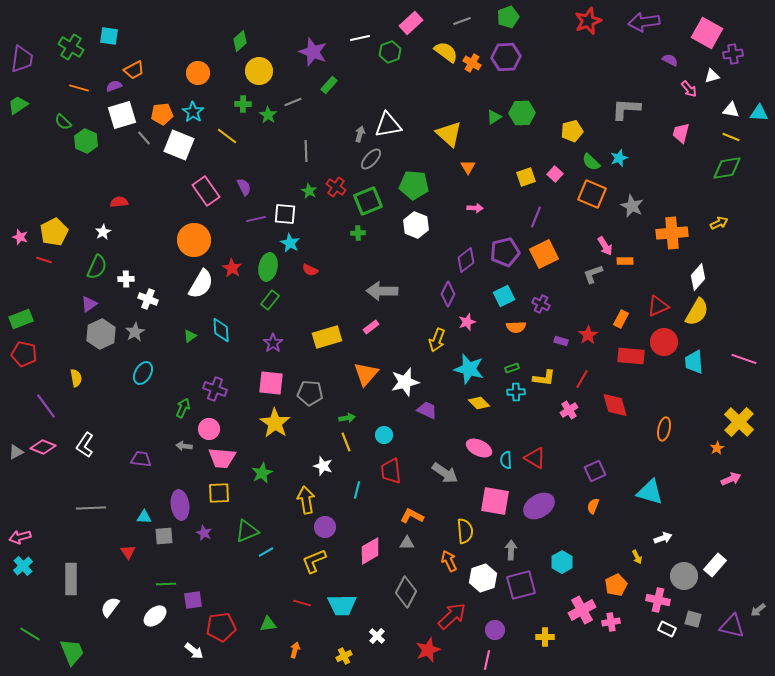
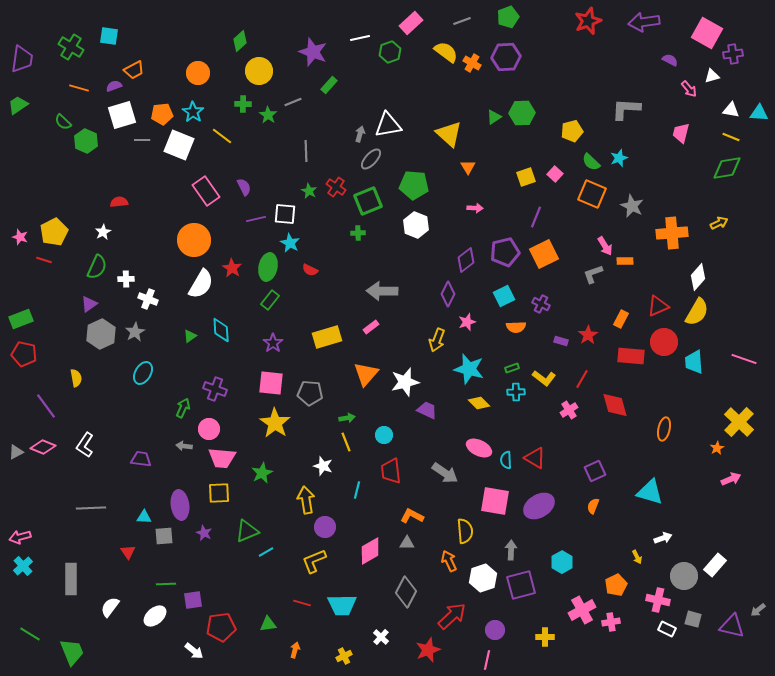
yellow line at (227, 136): moved 5 px left
gray line at (144, 138): moved 2 px left, 2 px down; rotated 49 degrees counterclockwise
yellow L-shape at (544, 378): rotated 30 degrees clockwise
white cross at (377, 636): moved 4 px right, 1 px down
